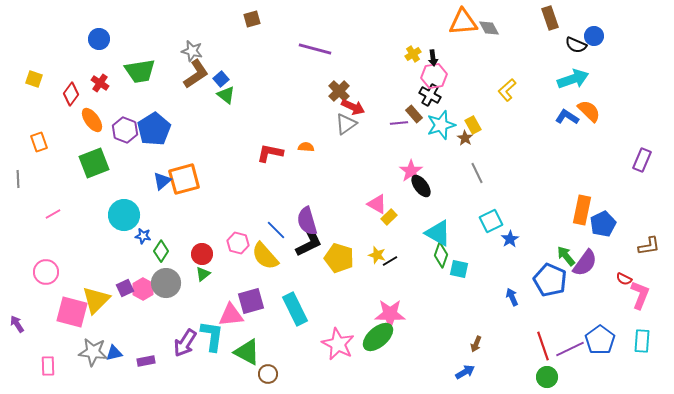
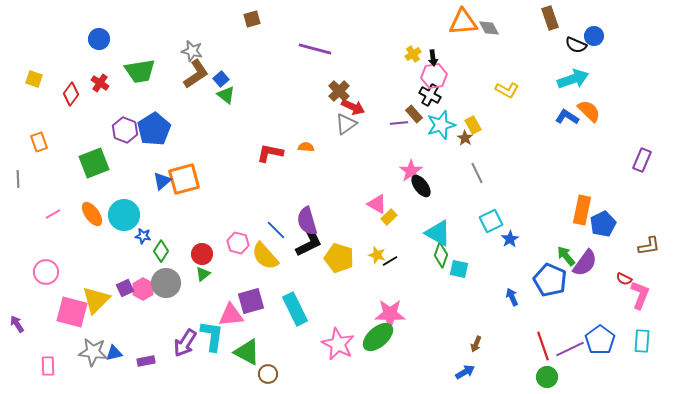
yellow L-shape at (507, 90): rotated 110 degrees counterclockwise
orange ellipse at (92, 120): moved 94 px down
